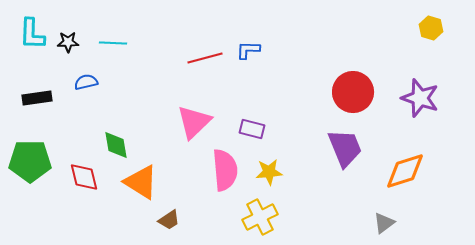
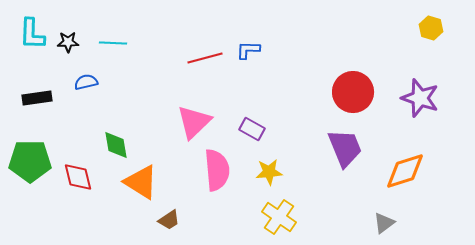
purple rectangle: rotated 15 degrees clockwise
pink semicircle: moved 8 px left
red diamond: moved 6 px left
yellow cross: moved 19 px right; rotated 28 degrees counterclockwise
